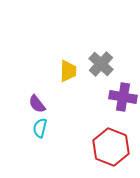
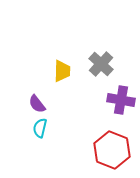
yellow trapezoid: moved 6 px left
purple cross: moved 2 px left, 3 px down
red hexagon: moved 1 px right, 3 px down
